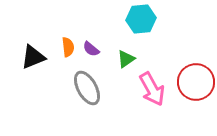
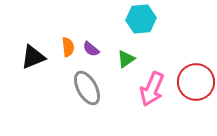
pink arrow: rotated 52 degrees clockwise
